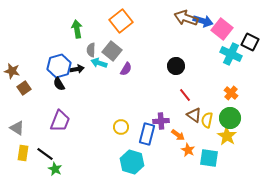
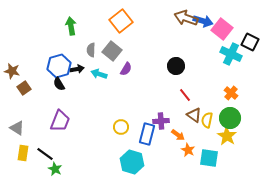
green arrow: moved 6 px left, 3 px up
cyan arrow: moved 11 px down
